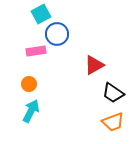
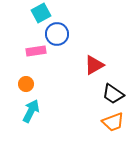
cyan square: moved 1 px up
orange circle: moved 3 px left
black trapezoid: moved 1 px down
